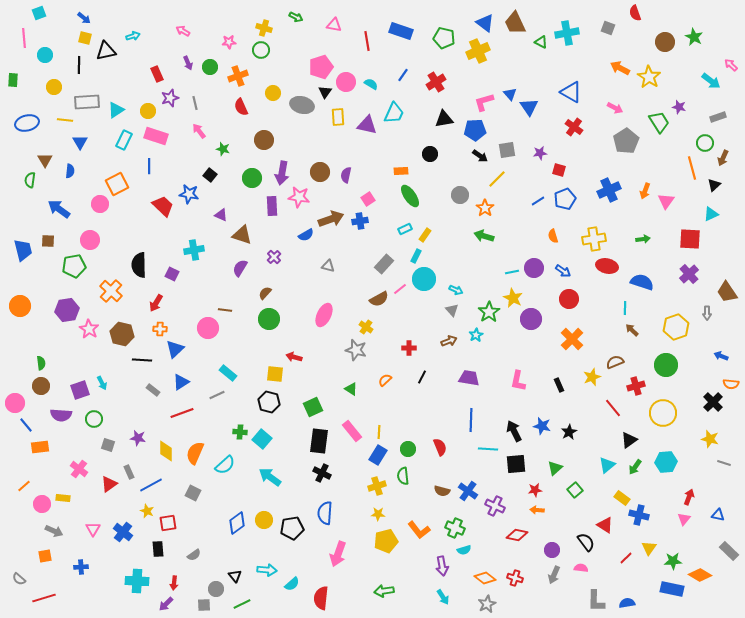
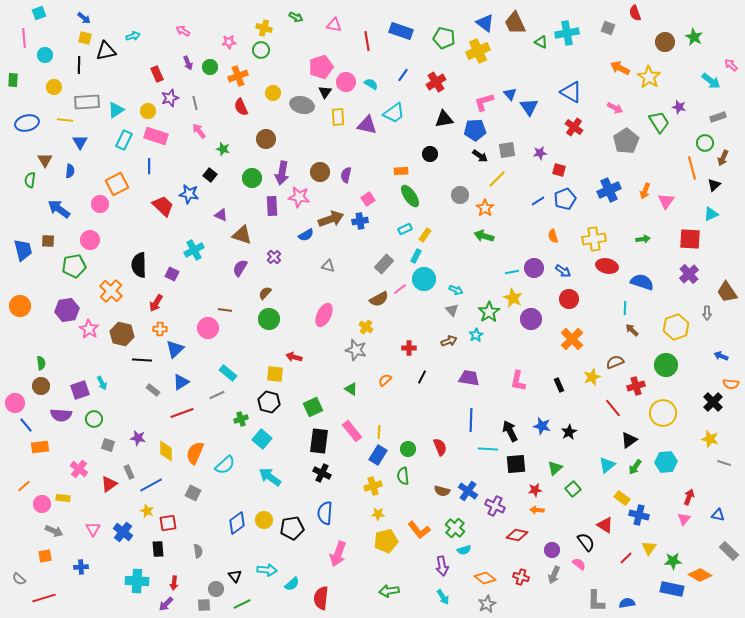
cyan trapezoid at (394, 113): rotated 30 degrees clockwise
brown circle at (264, 140): moved 2 px right, 1 px up
cyan cross at (194, 250): rotated 18 degrees counterclockwise
black arrow at (514, 431): moved 4 px left
green cross at (240, 432): moved 1 px right, 13 px up; rotated 24 degrees counterclockwise
yellow cross at (377, 486): moved 4 px left
green square at (575, 490): moved 2 px left, 1 px up
green cross at (455, 528): rotated 18 degrees clockwise
gray semicircle at (194, 555): moved 4 px right, 4 px up; rotated 64 degrees counterclockwise
pink semicircle at (581, 568): moved 2 px left, 4 px up; rotated 32 degrees clockwise
red cross at (515, 578): moved 6 px right, 1 px up
green arrow at (384, 591): moved 5 px right
